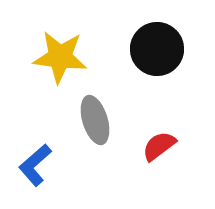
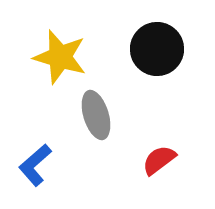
yellow star: rotated 10 degrees clockwise
gray ellipse: moved 1 px right, 5 px up
red semicircle: moved 14 px down
